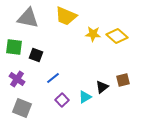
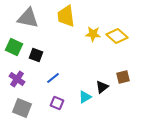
yellow trapezoid: rotated 60 degrees clockwise
green square: rotated 18 degrees clockwise
brown square: moved 3 px up
purple square: moved 5 px left, 3 px down; rotated 24 degrees counterclockwise
